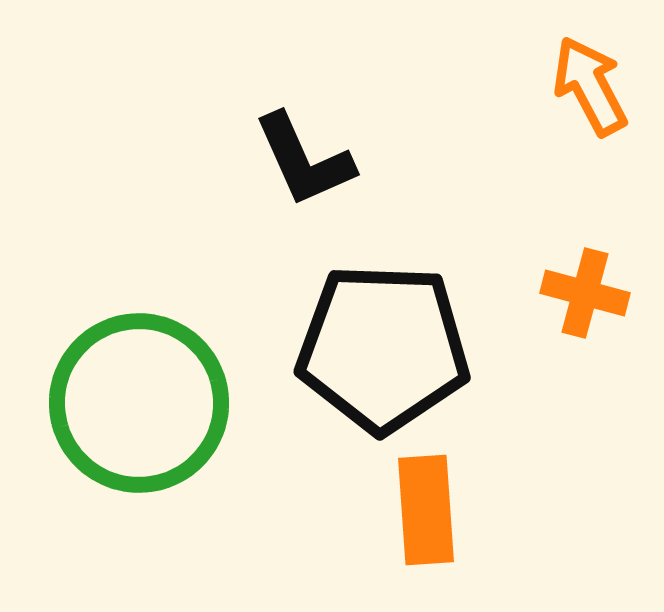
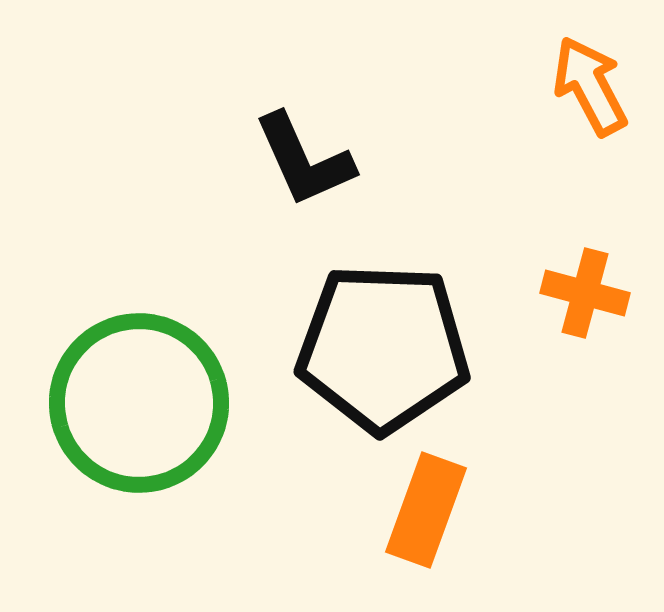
orange rectangle: rotated 24 degrees clockwise
